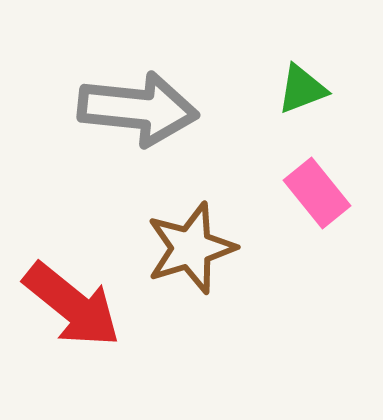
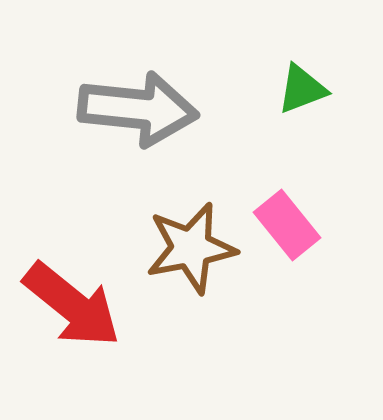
pink rectangle: moved 30 px left, 32 px down
brown star: rotated 6 degrees clockwise
